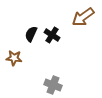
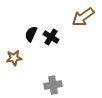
black cross: moved 1 px left, 2 px down
brown star: rotated 14 degrees counterclockwise
gray cross: rotated 30 degrees counterclockwise
